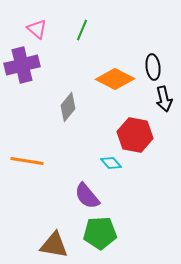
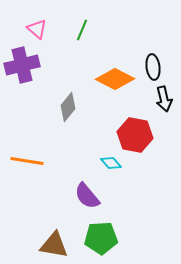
green pentagon: moved 1 px right, 5 px down
